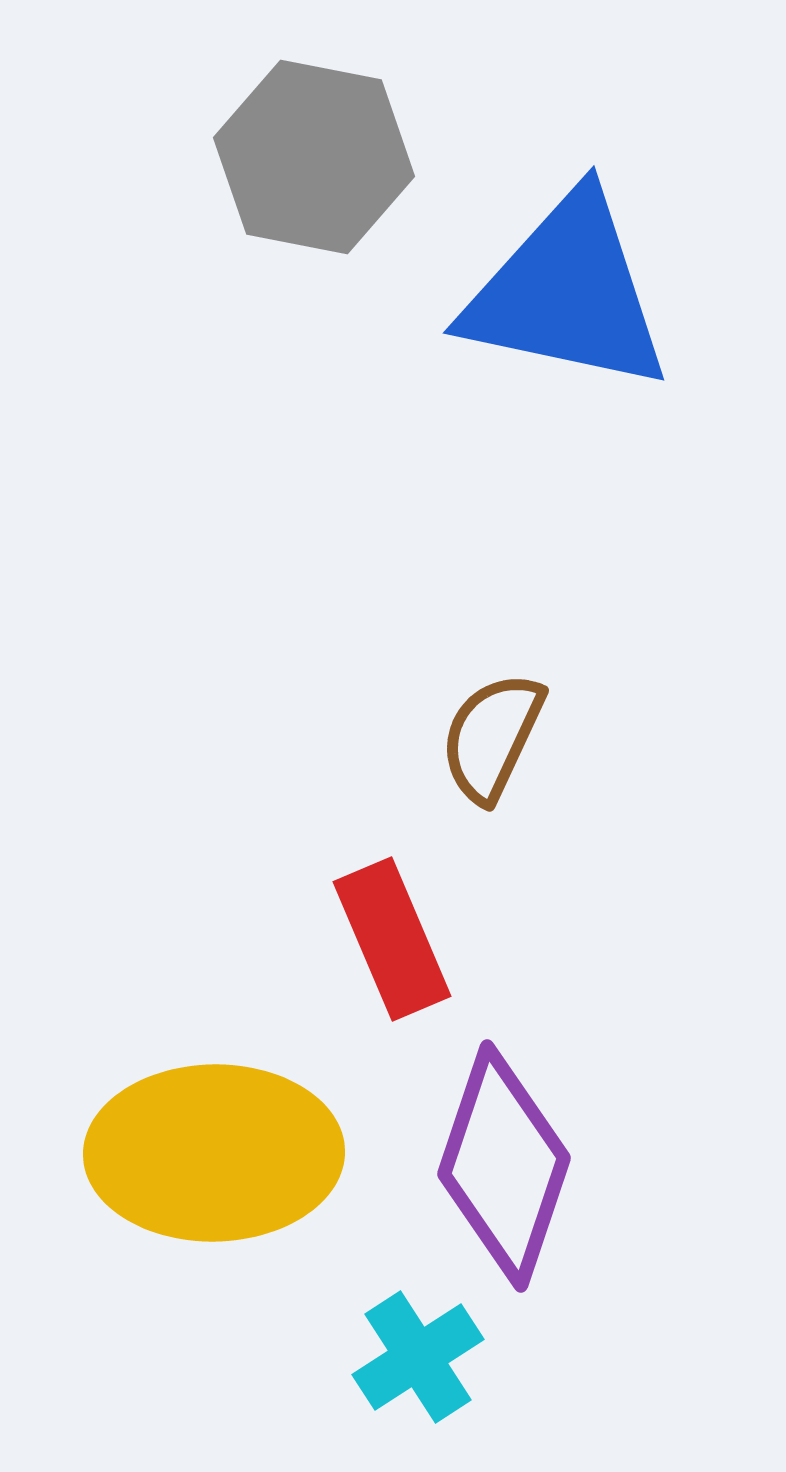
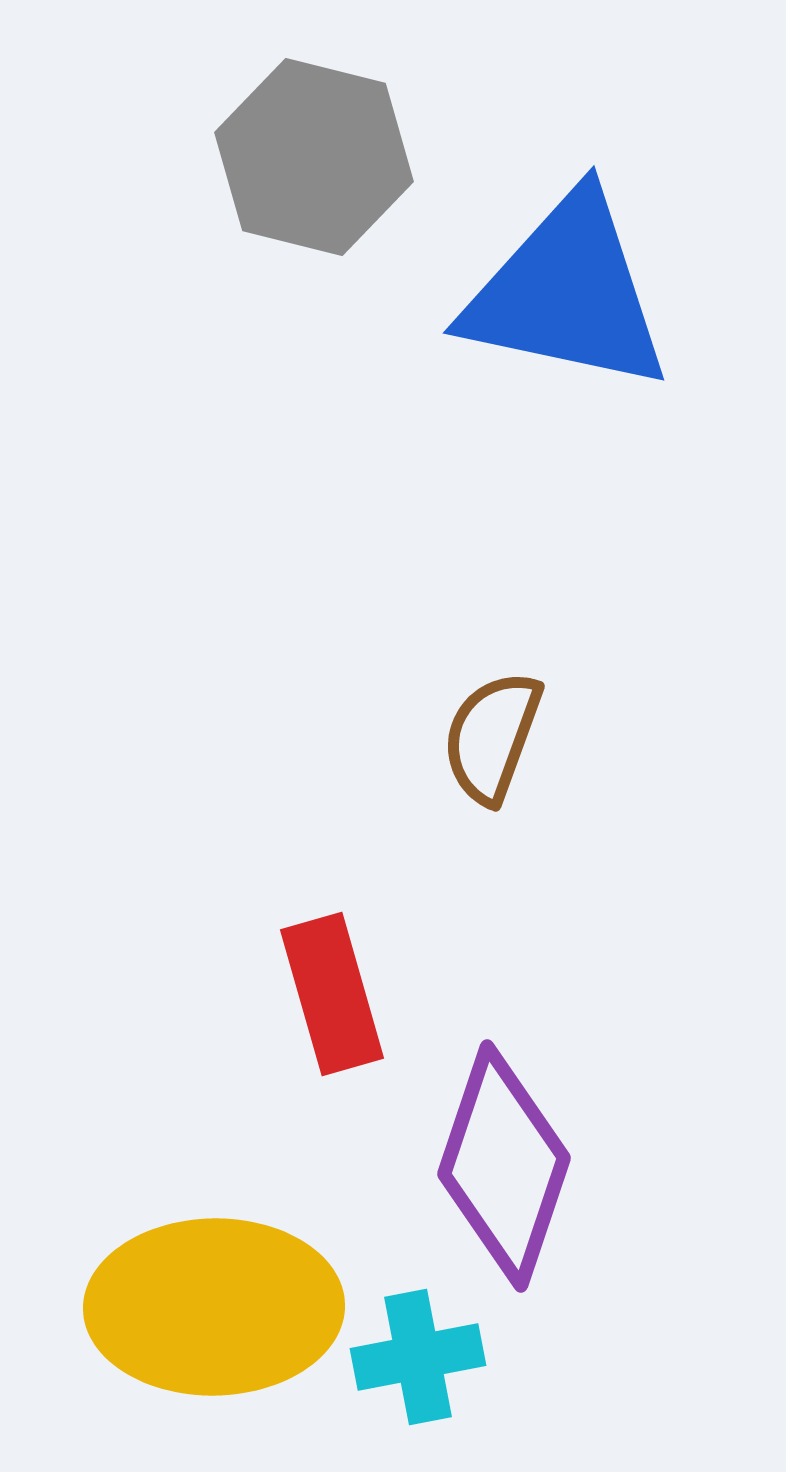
gray hexagon: rotated 3 degrees clockwise
brown semicircle: rotated 5 degrees counterclockwise
red rectangle: moved 60 px left, 55 px down; rotated 7 degrees clockwise
yellow ellipse: moved 154 px down
cyan cross: rotated 22 degrees clockwise
